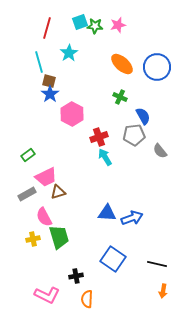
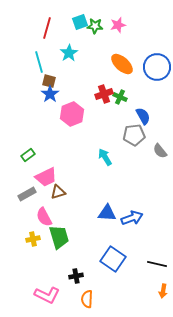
pink hexagon: rotated 10 degrees clockwise
red cross: moved 5 px right, 43 px up
